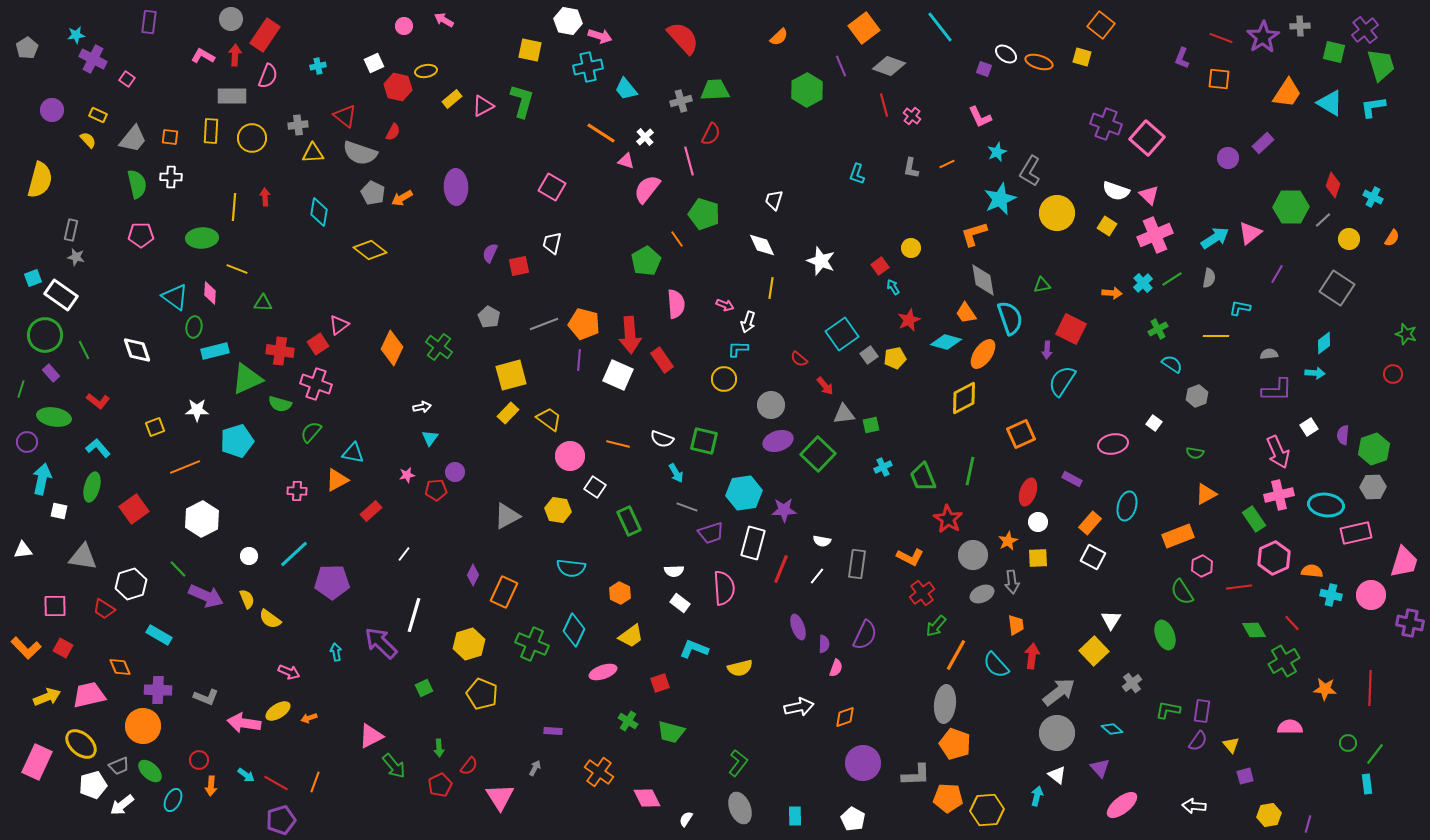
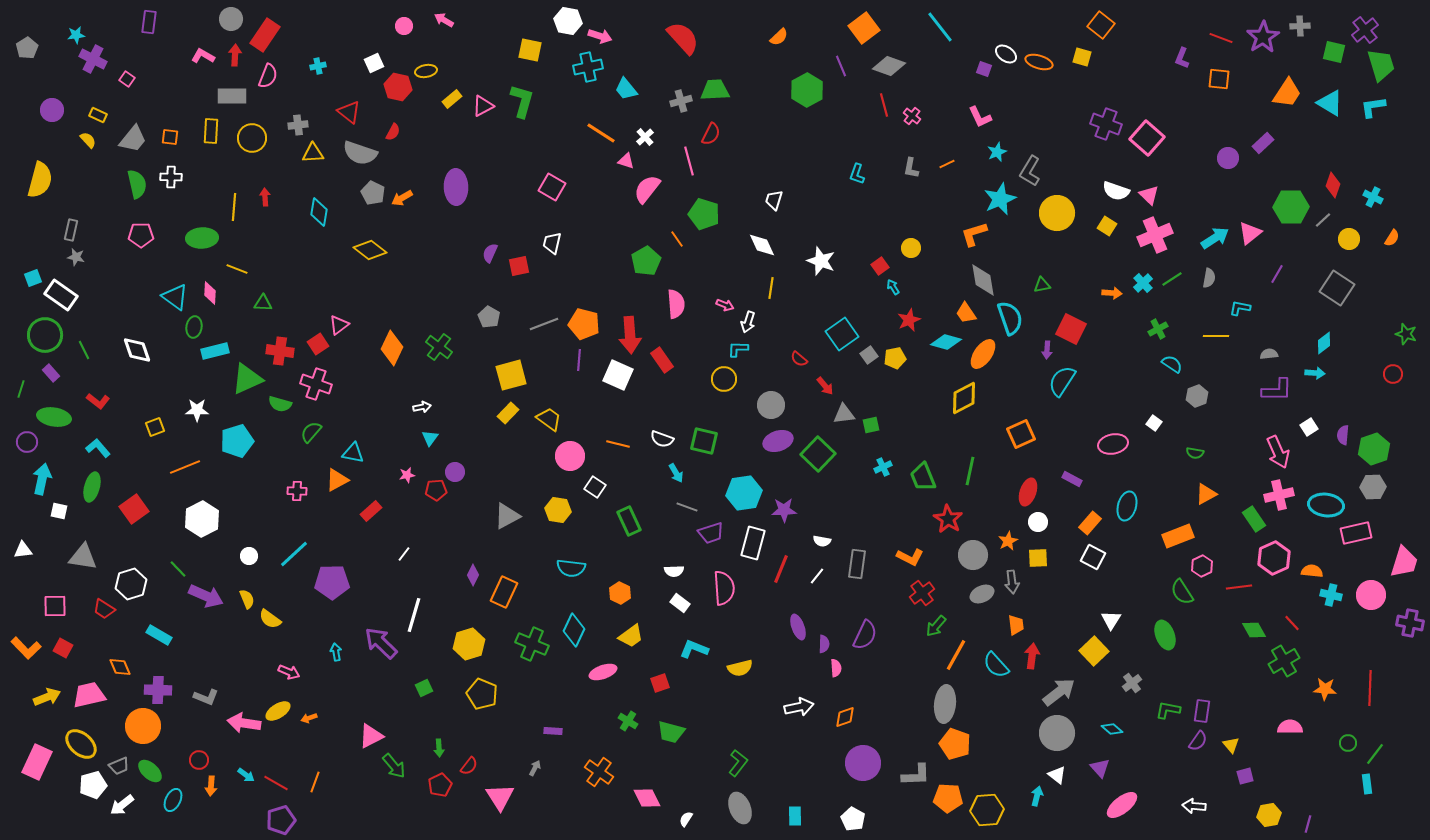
red triangle at (345, 116): moved 4 px right, 4 px up
pink semicircle at (836, 668): rotated 24 degrees counterclockwise
